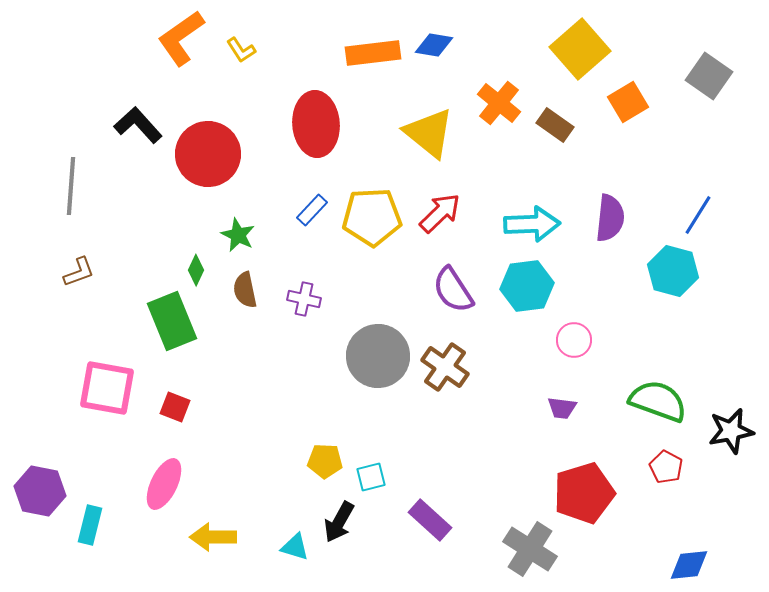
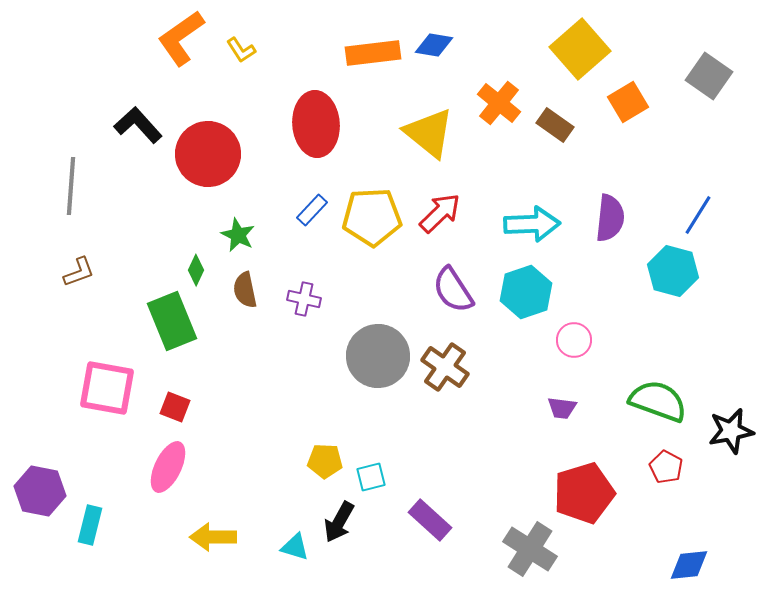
cyan hexagon at (527, 286): moved 1 px left, 6 px down; rotated 12 degrees counterclockwise
pink ellipse at (164, 484): moved 4 px right, 17 px up
